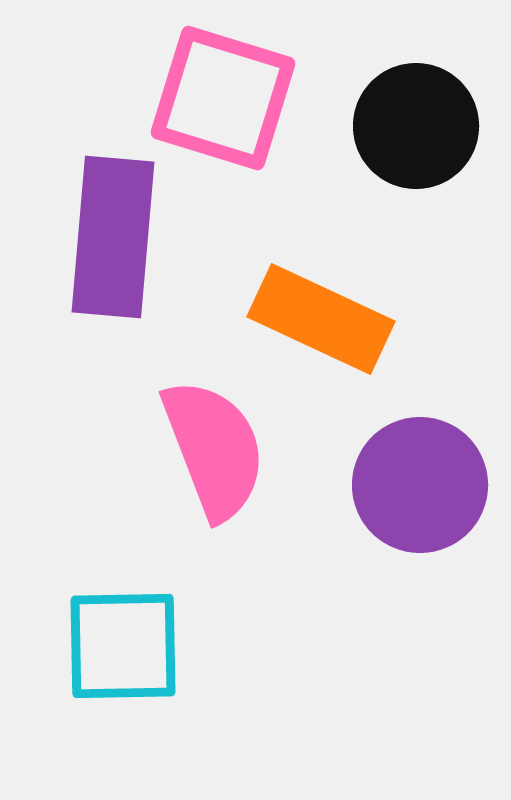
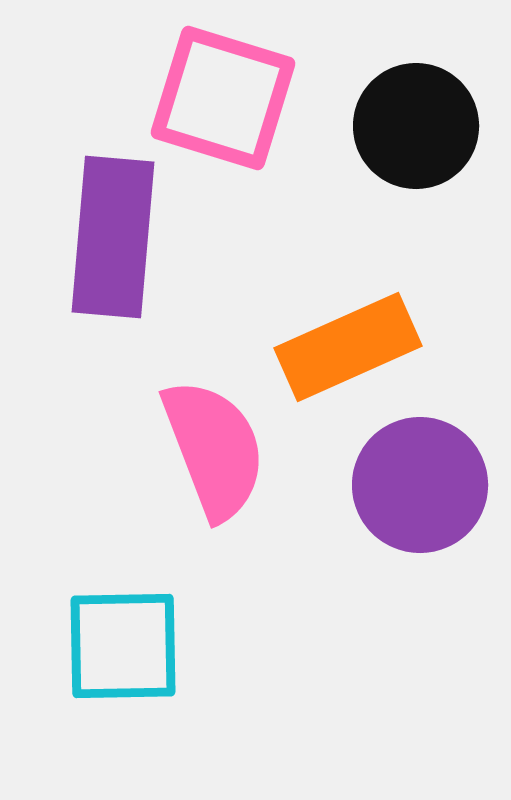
orange rectangle: moved 27 px right, 28 px down; rotated 49 degrees counterclockwise
